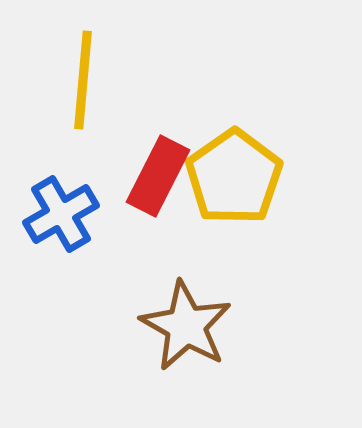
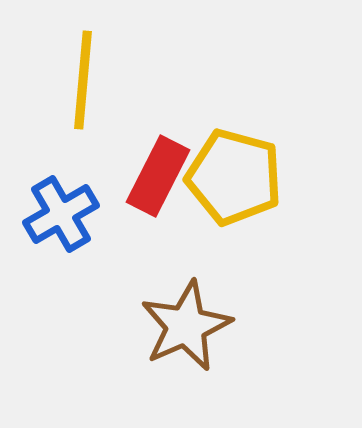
yellow pentagon: rotated 22 degrees counterclockwise
brown star: rotated 18 degrees clockwise
